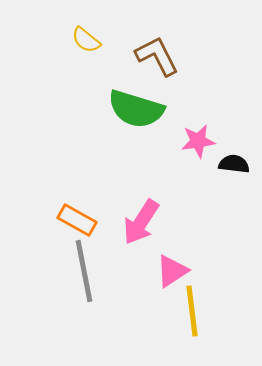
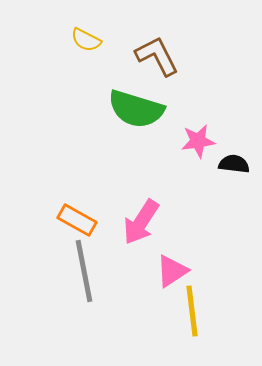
yellow semicircle: rotated 12 degrees counterclockwise
